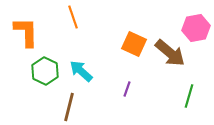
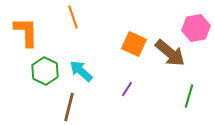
purple line: rotated 14 degrees clockwise
